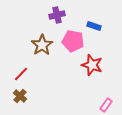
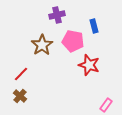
blue rectangle: rotated 56 degrees clockwise
red star: moved 3 px left
